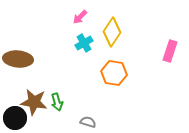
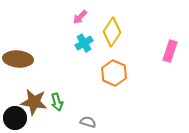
orange hexagon: rotated 15 degrees clockwise
